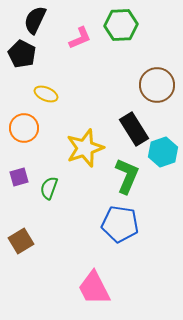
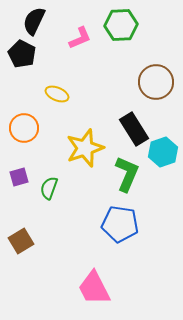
black semicircle: moved 1 px left, 1 px down
brown circle: moved 1 px left, 3 px up
yellow ellipse: moved 11 px right
green L-shape: moved 2 px up
